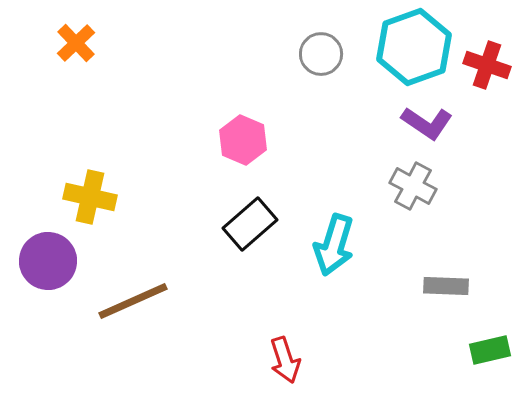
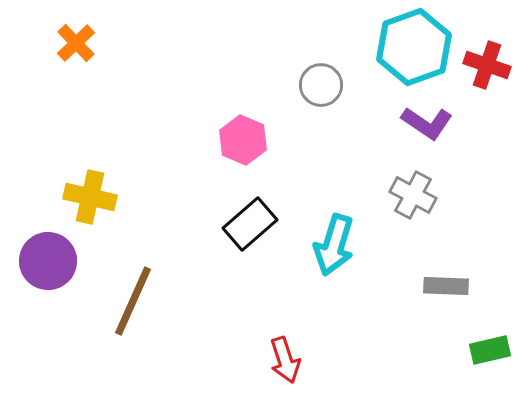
gray circle: moved 31 px down
gray cross: moved 9 px down
brown line: rotated 42 degrees counterclockwise
